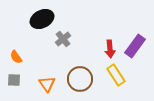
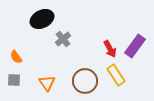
red arrow: rotated 24 degrees counterclockwise
brown circle: moved 5 px right, 2 px down
orange triangle: moved 1 px up
